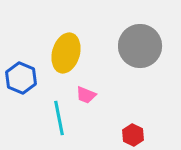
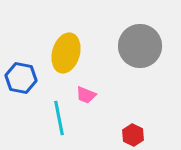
blue hexagon: rotated 12 degrees counterclockwise
